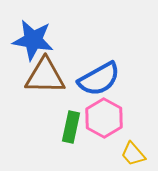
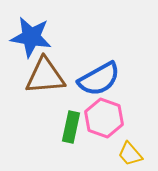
blue star: moved 2 px left, 3 px up
brown triangle: rotated 6 degrees counterclockwise
pink hexagon: rotated 9 degrees counterclockwise
yellow trapezoid: moved 3 px left
